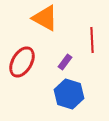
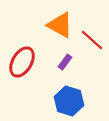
orange triangle: moved 15 px right, 7 px down
red line: rotated 45 degrees counterclockwise
blue hexagon: moved 7 px down
